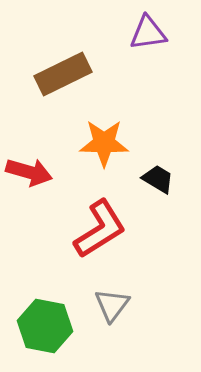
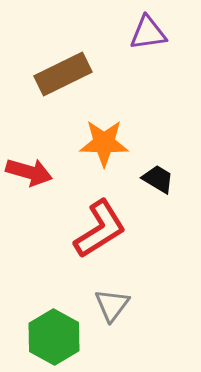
green hexagon: moved 9 px right, 11 px down; rotated 18 degrees clockwise
